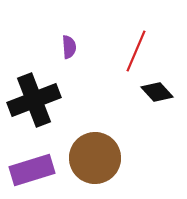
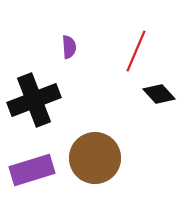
black diamond: moved 2 px right, 2 px down
